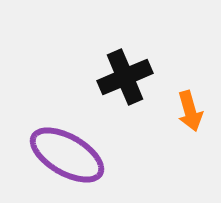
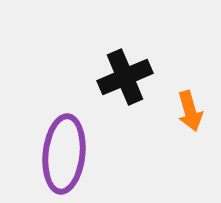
purple ellipse: moved 3 px left, 1 px up; rotated 66 degrees clockwise
